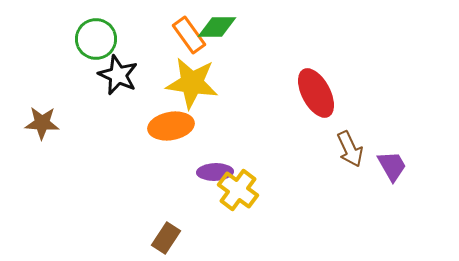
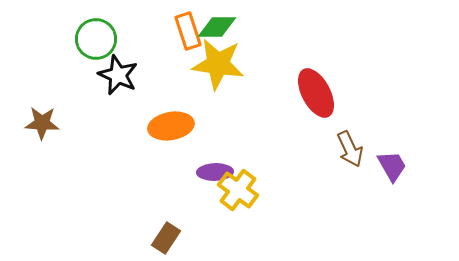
orange rectangle: moved 1 px left, 4 px up; rotated 18 degrees clockwise
yellow star: moved 26 px right, 19 px up
